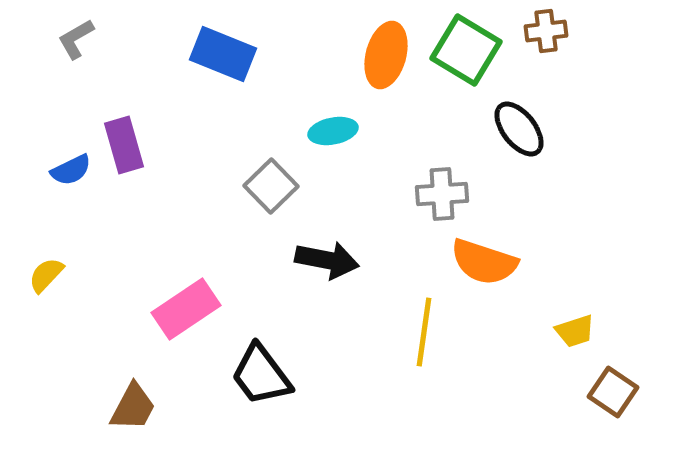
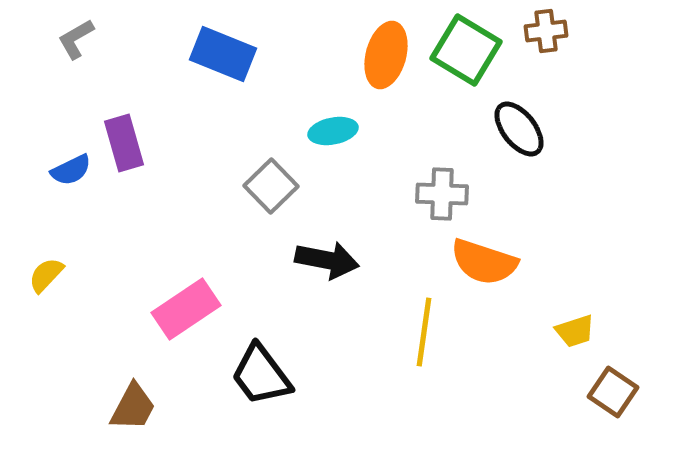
purple rectangle: moved 2 px up
gray cross: rotated 6 degrees clockwise
